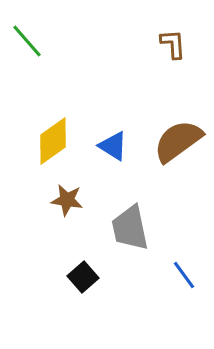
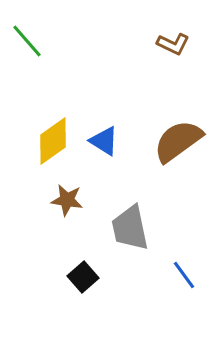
brown L-shape: rotated 120 degrees clockwise
blue triangle: moved 9 px left, 5 px up
